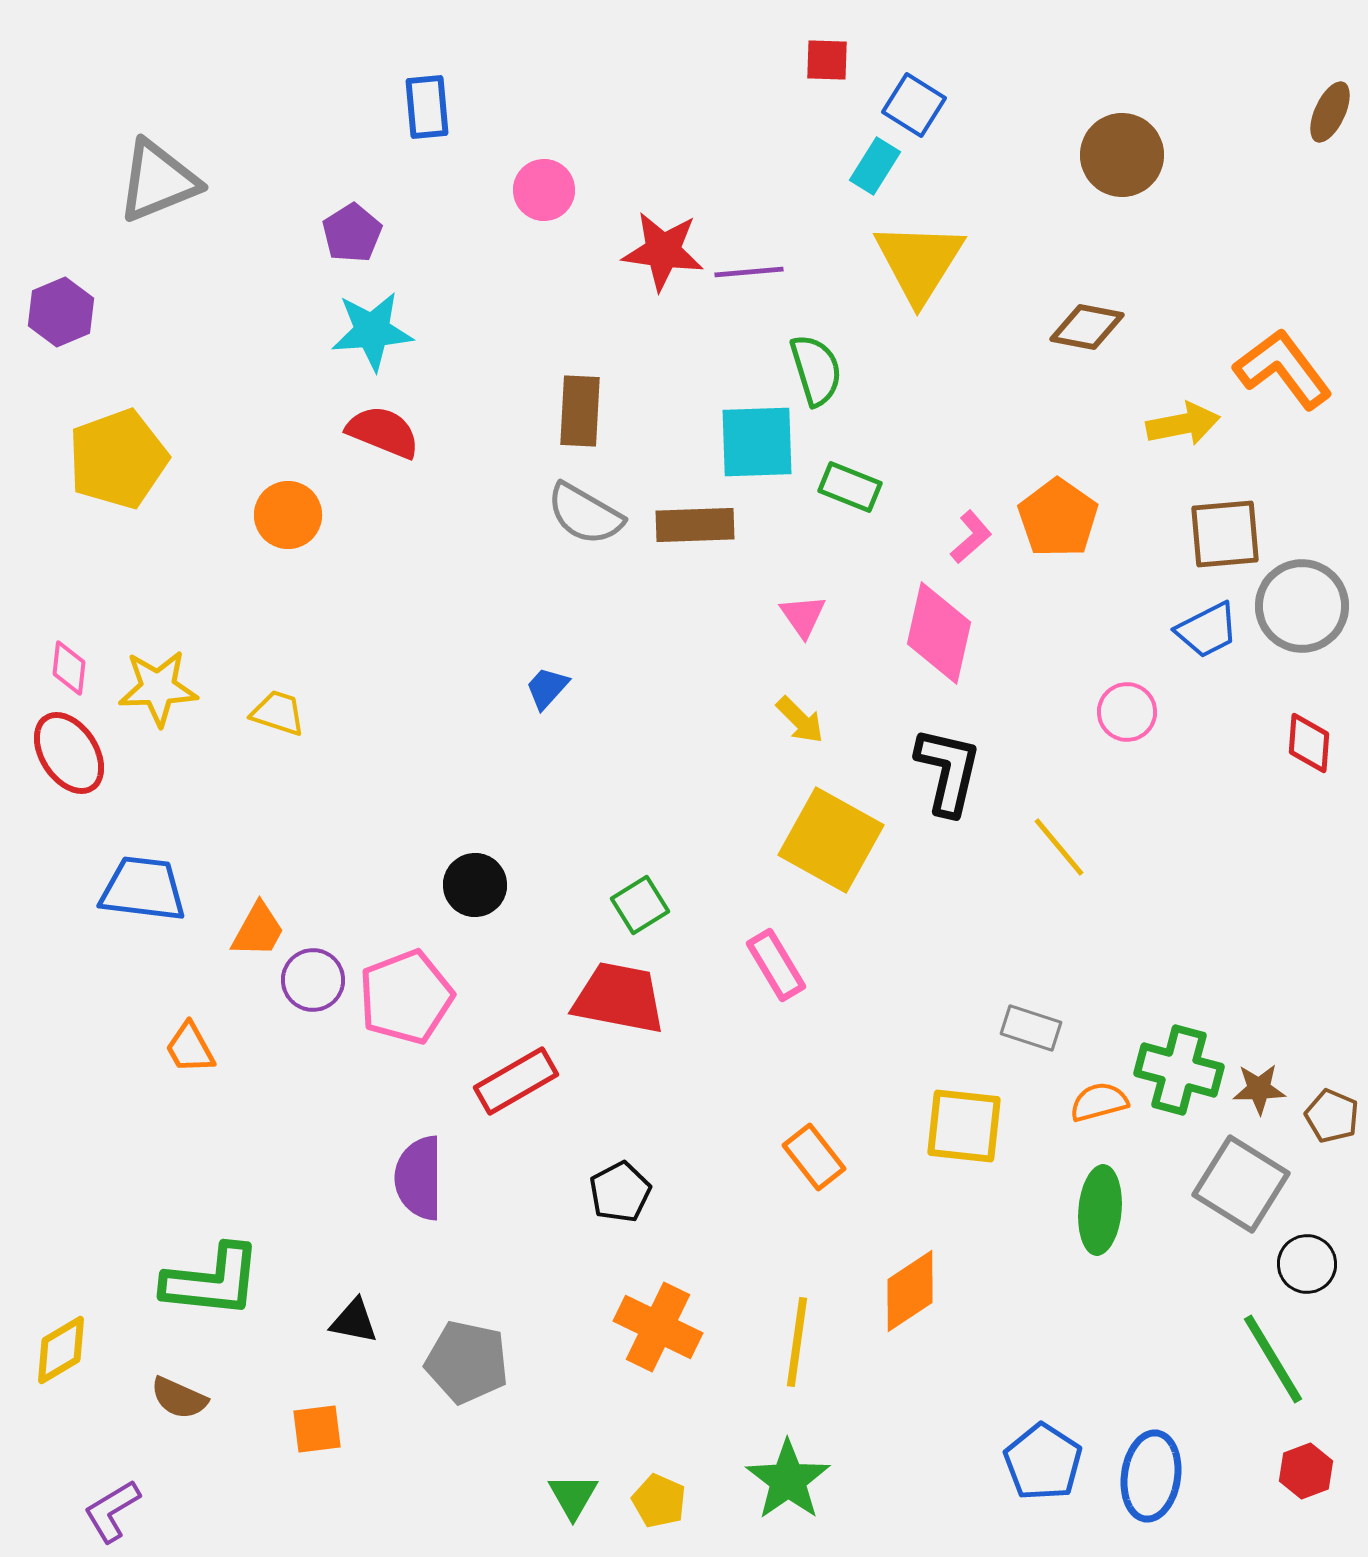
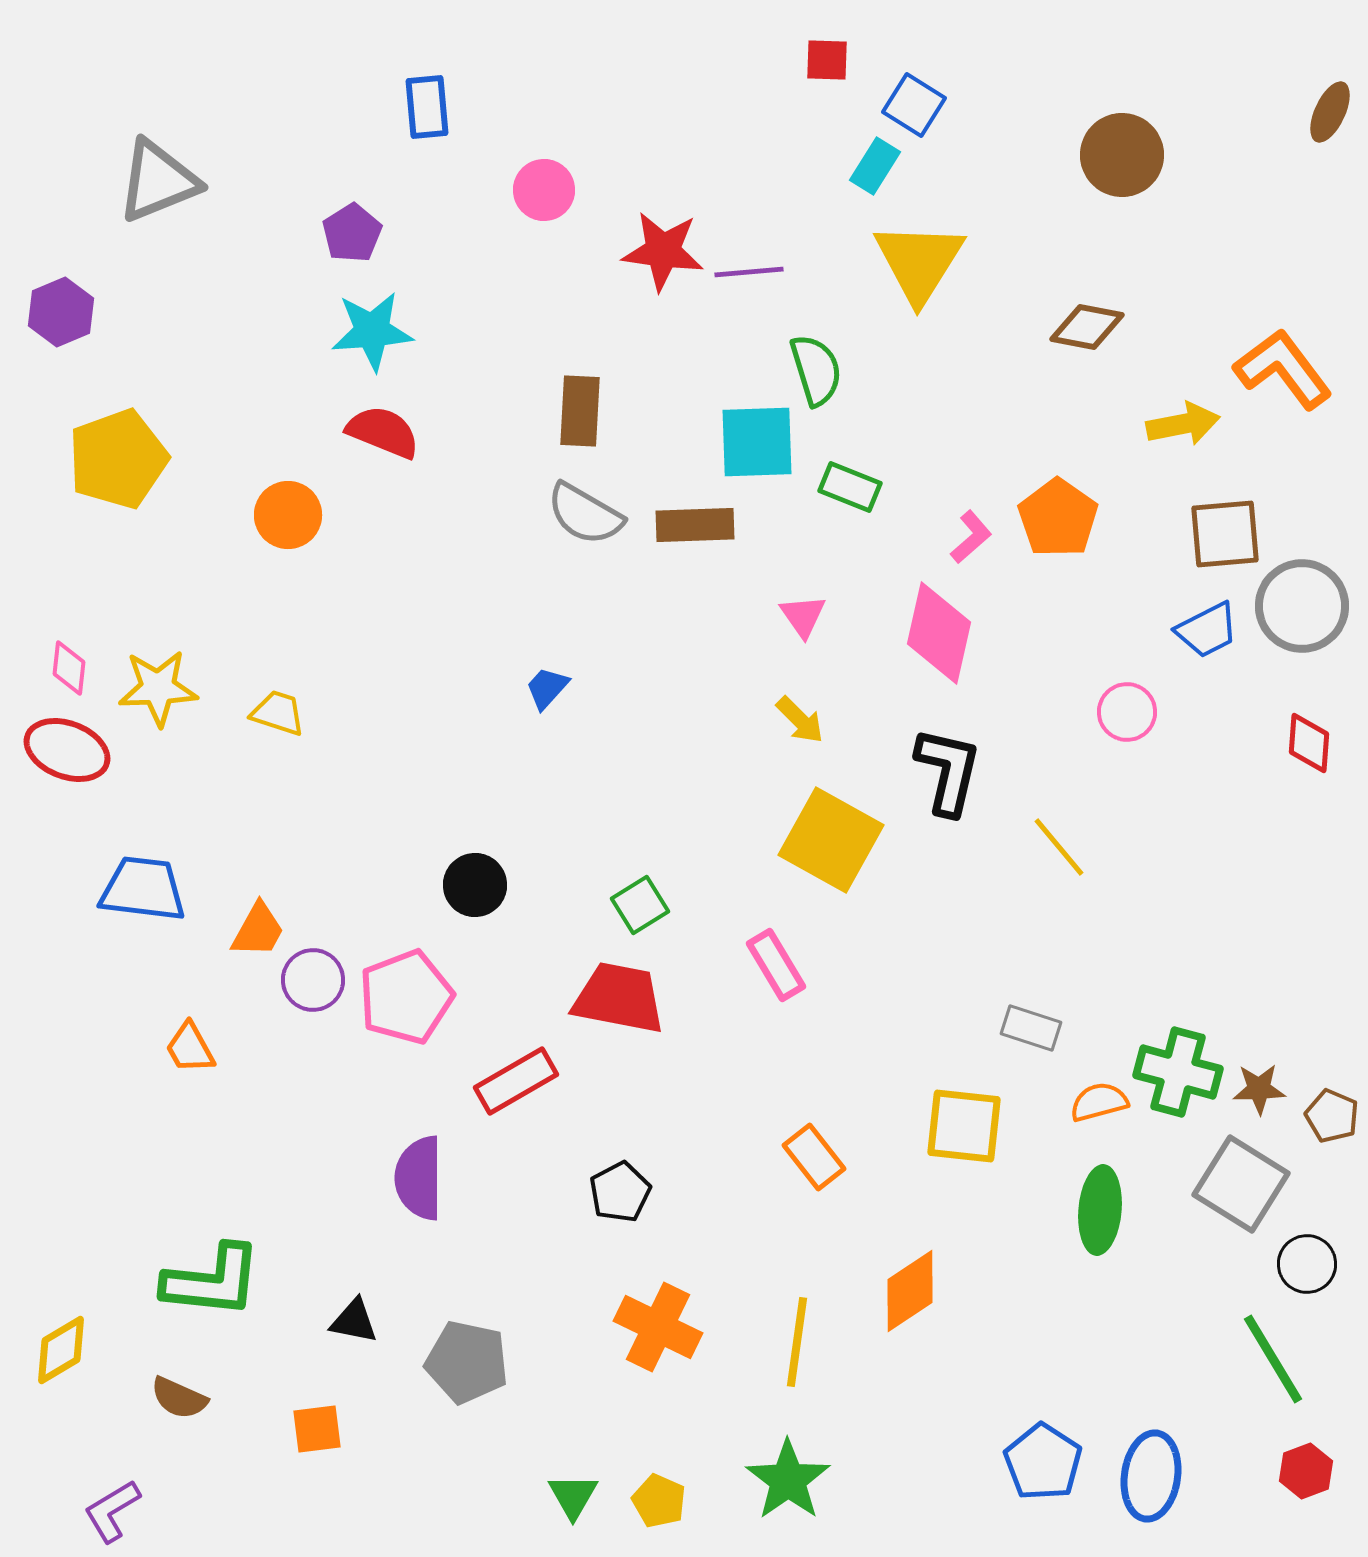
red ellipse at (69, 753): moved 2 px left, 3 px up; rotated 36 degrees counterclockwise
green cross at (1179, 1070): moved 1 px left, 2 px down
